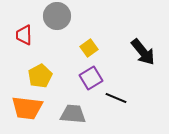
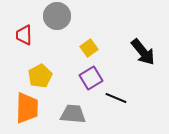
orange trapezoid: rotated 96 degrees counterclockwise
